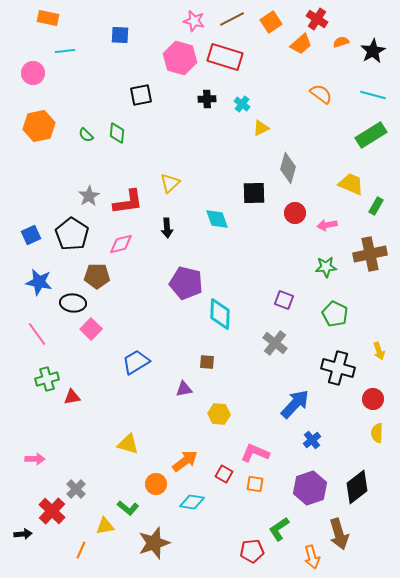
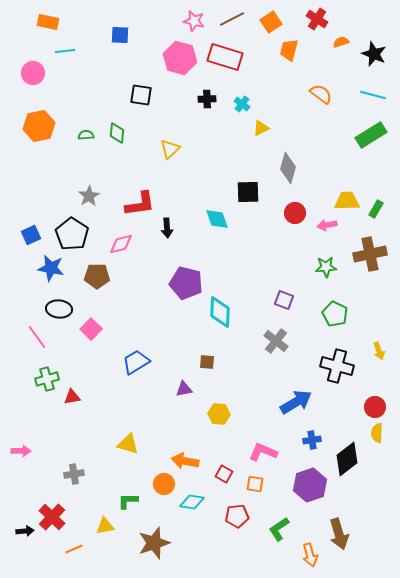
orange rectangle at (48, 18): moved 4 px down
orange trapezoid at (301, 44): moved 12 px left, 6 px down; rotated 145 degrees clockwise
black star at (373, 51): moved 1 px right, 3 px down; rotated 20 degrees counterclockwise
black square at (141, 95): rotated 20 degrees clockwise
green semicircle at (86, 135): rotated 133 degrees clockwise
yellow triangle at (170, 183): moved 34 px up
yellow trapezoid at (351, 184): moved 4 px left, 17 px down; rotated 24 degrees counterclockwise
black square at (254, 193): moved 6 px left, 1 px up
red L-shape at (128, 202): moved 12 px right, 2 px down
green rectangle at (376, 206): moved 3 px down
blue star at (39, 282): moved 12 px right, 14 px up
black ellipse at (73, 303): moved 14 px left, 6 px down
cyan diamond at (220, 314): moved 2 px up
pink line at (37, 334): moved 3 px down
gray cross at (275, 343): moved 1 px right, 2 px up
black cross at (338, 368): moved 1 px left, 2 px up
red circle at (373, 399): moved 2 px right, 8 px down
blue arrow at (295, 404): moved 1 px right, 2 px up; rotated 16 degrees clockwise
blue cross at (312, 440): rotated 30 degrees clockwise
pink L-shape at (255, 453): moved 8 px right, 1 px up
pink arrow at (35, 459): moved 14 px left, 8 px up
orange arrow at (185, 461): rotated 132 degrees counterclockwise
orange circle at (156, 484): moved 8 px right
black diamond at (357, 487): moved 10 px left, 28 px up
purple hexagon at (310, 488): moved 3 px up
gray cross at (76, 489): moved 2 px left, 15 px up; rotated 36 degrees clockwise
green L-shape at (128, 508): moved 7 px up; rotated 140 degrees clockwise
red cross at (52, 511): moved 6 px down
black arrow at (23, 534): moved 2 px right, 3 px up
orange line at (81, 550): moved 7 px left, 1 px up; rotated 42 degrees clockwise
red pentagon at (252, 551): moved 15 px left, 35 px up
orange arrow at (312, 557): moved 2 px left, 2 px up
